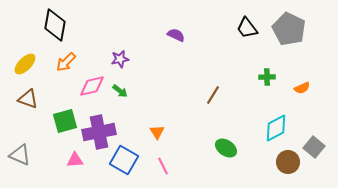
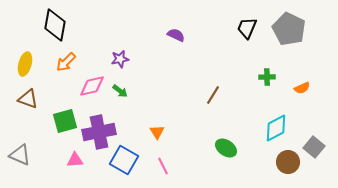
black trapezoid: rotated 60 degrees clockwise
yellow ellipse: rotated 30 degrees counterclockwise
